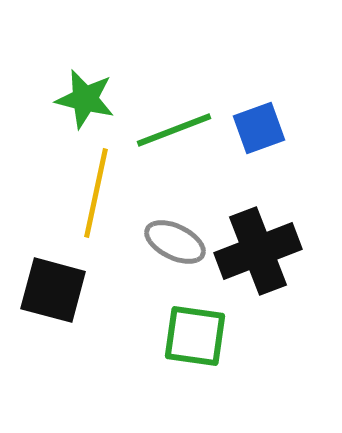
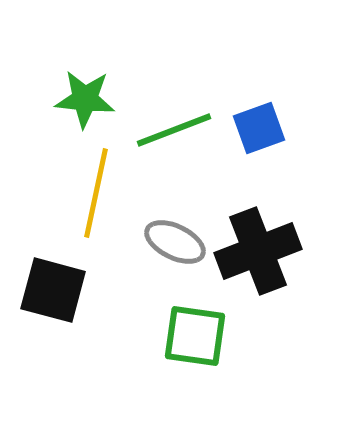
green star: rotated 8 degrees counterclockwise
